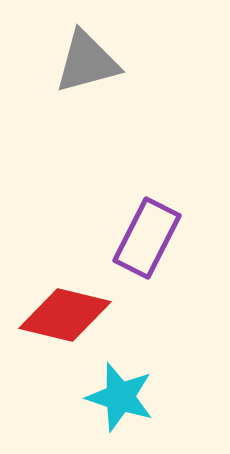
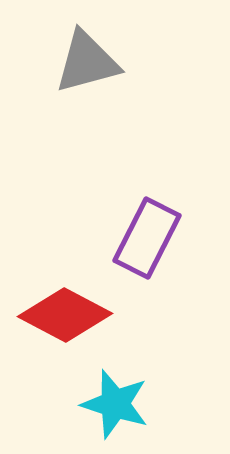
red diamond: rotated 14 degrees clockwise
cyan star: moved 5 px left, 7 px down
